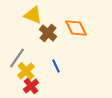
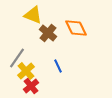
blue line: moved 2 px right
